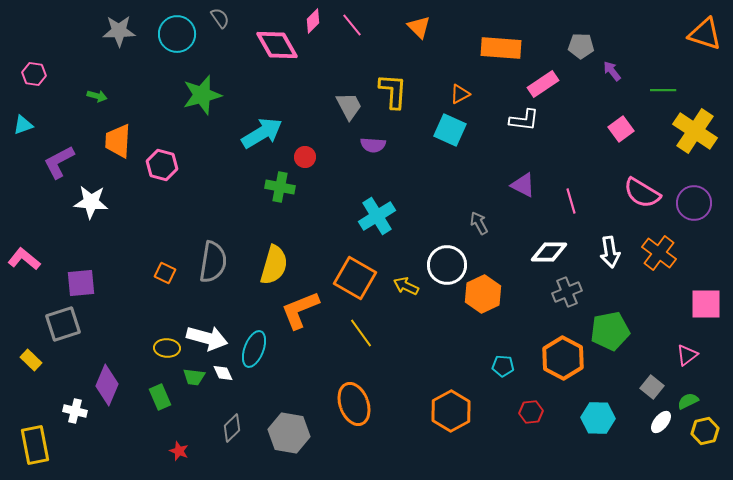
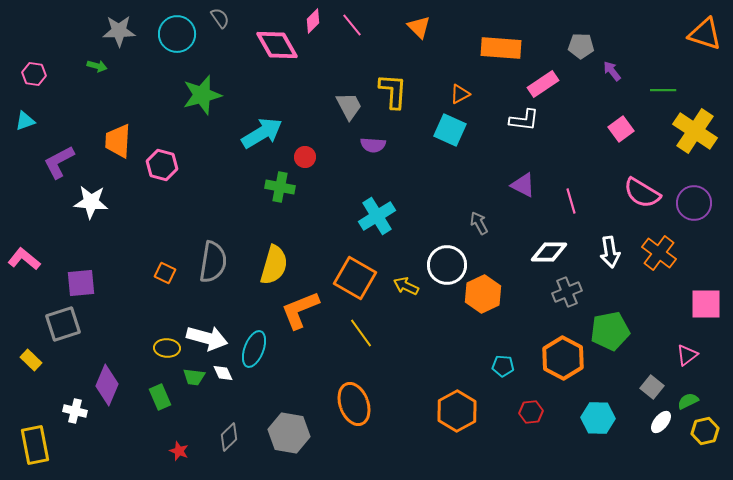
green arrow at (97, 96): moved 30 px up
cyan triangle at (23, 125): moved 2 px right, 4 px up
orange hexagon at (451, 411): moved 6 px right
gray diamond at (232, 428): moved 3 px left, 9 px down
